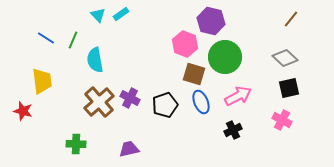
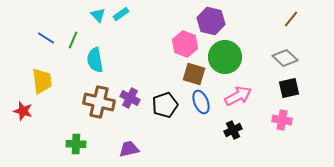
brown cross: rotated 36 degrees counterclockwise
pink cross: rotated 18 degrees counterclockwise
